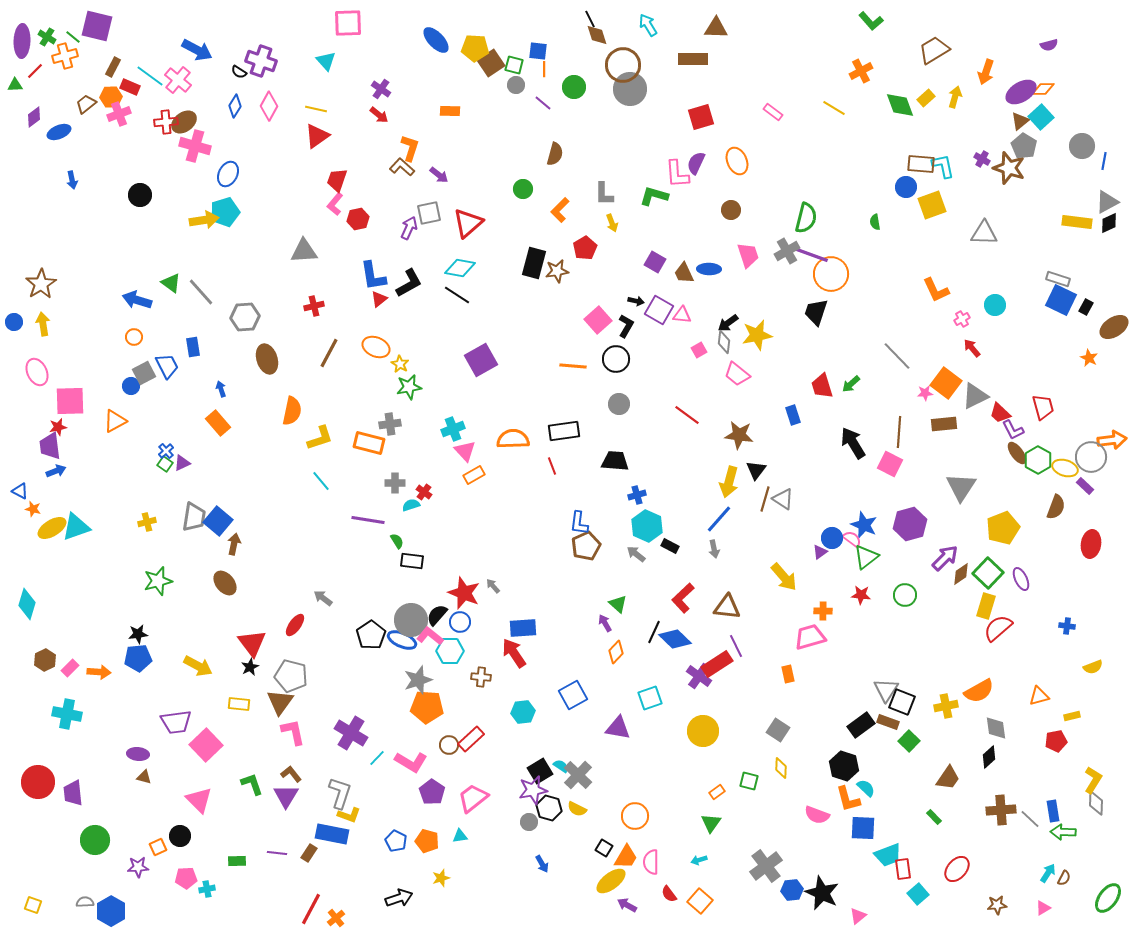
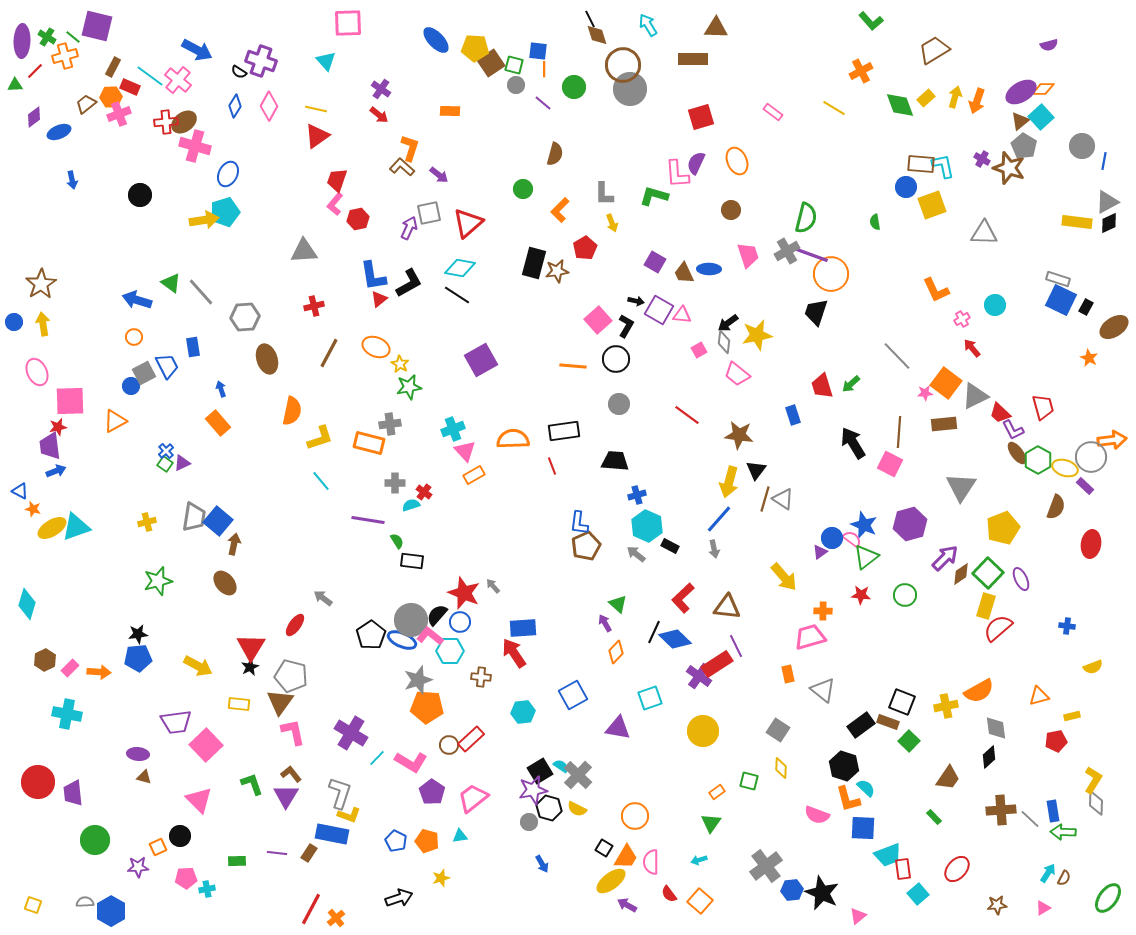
orange arrow at (986, 72): moved 9 px left, 29 px down
red triangle at (252, 643): moved 1 px left, 4 px down; rotated 8 degrees clockwise
gray triangle at (886, 690): moved 63 px left; rotated 24 degrees counterclockwise
